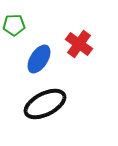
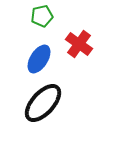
green pentagon: moved 28 px right, 9 px up; rotated 10 degrees counterclockwise
black ellipse: moved 2 px left, 1 px up; rotated 21 degrees counterclockwise
